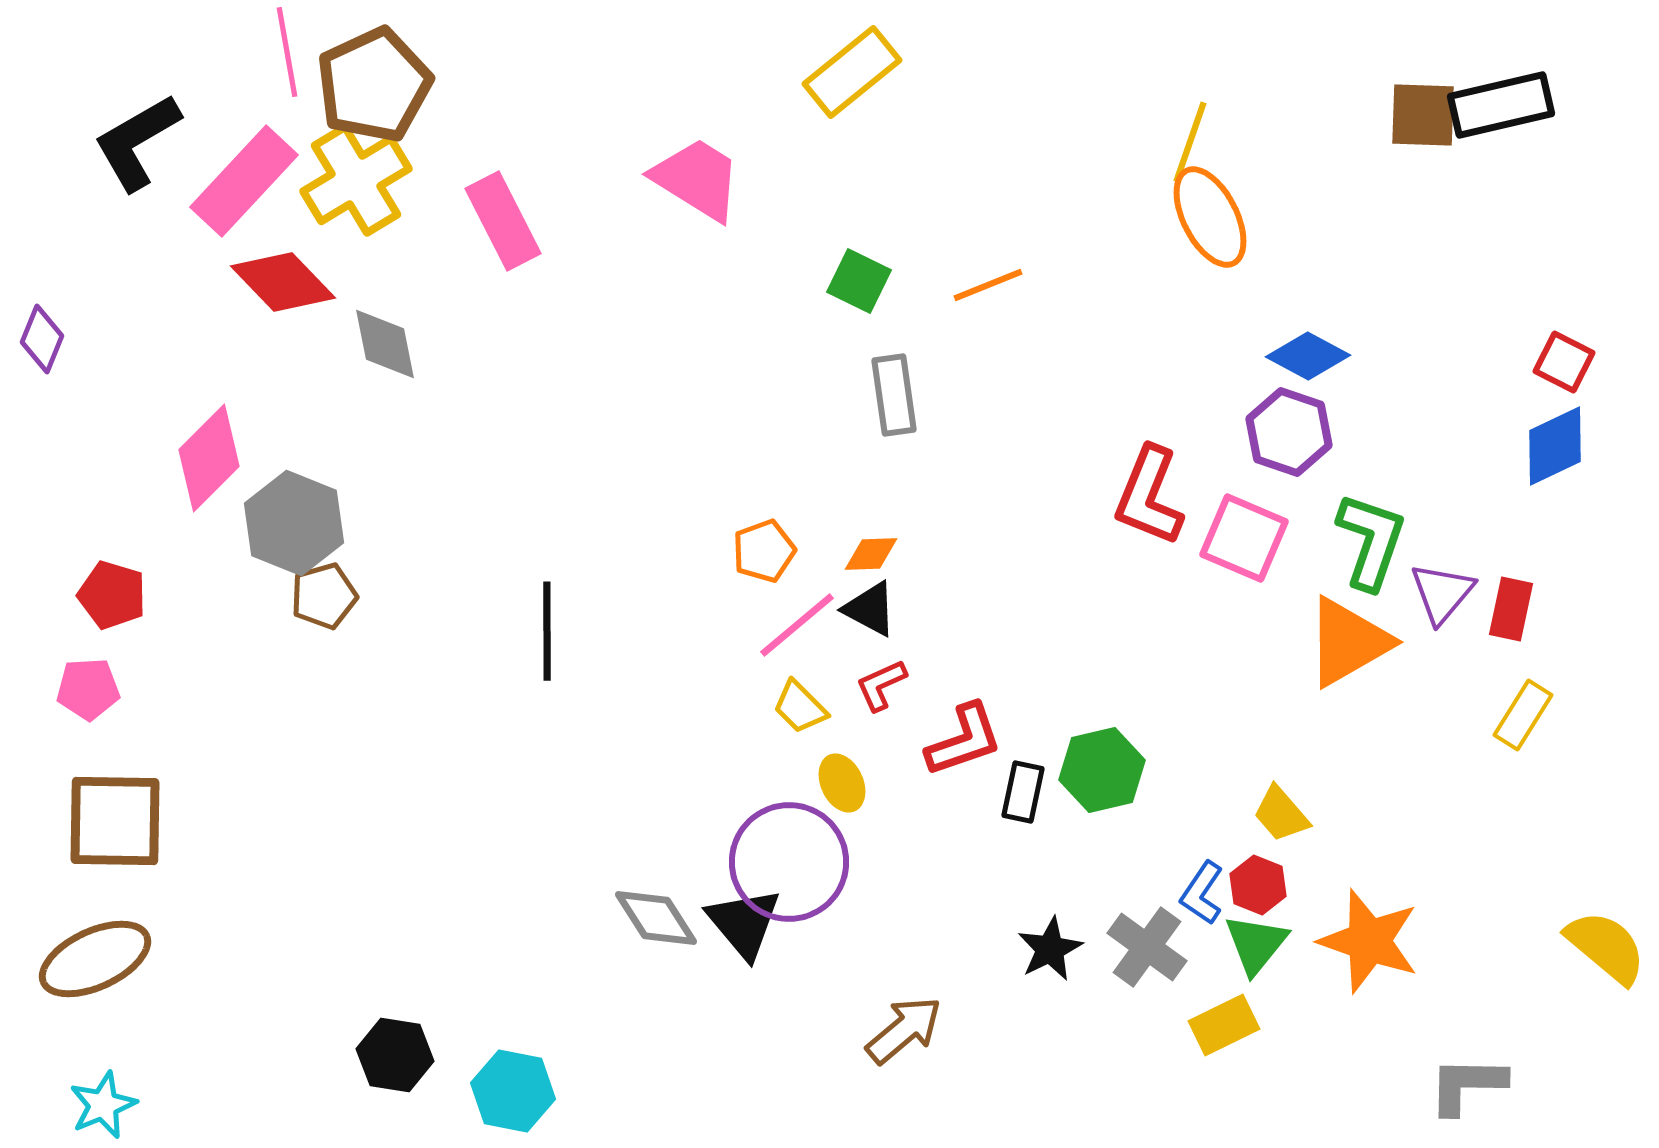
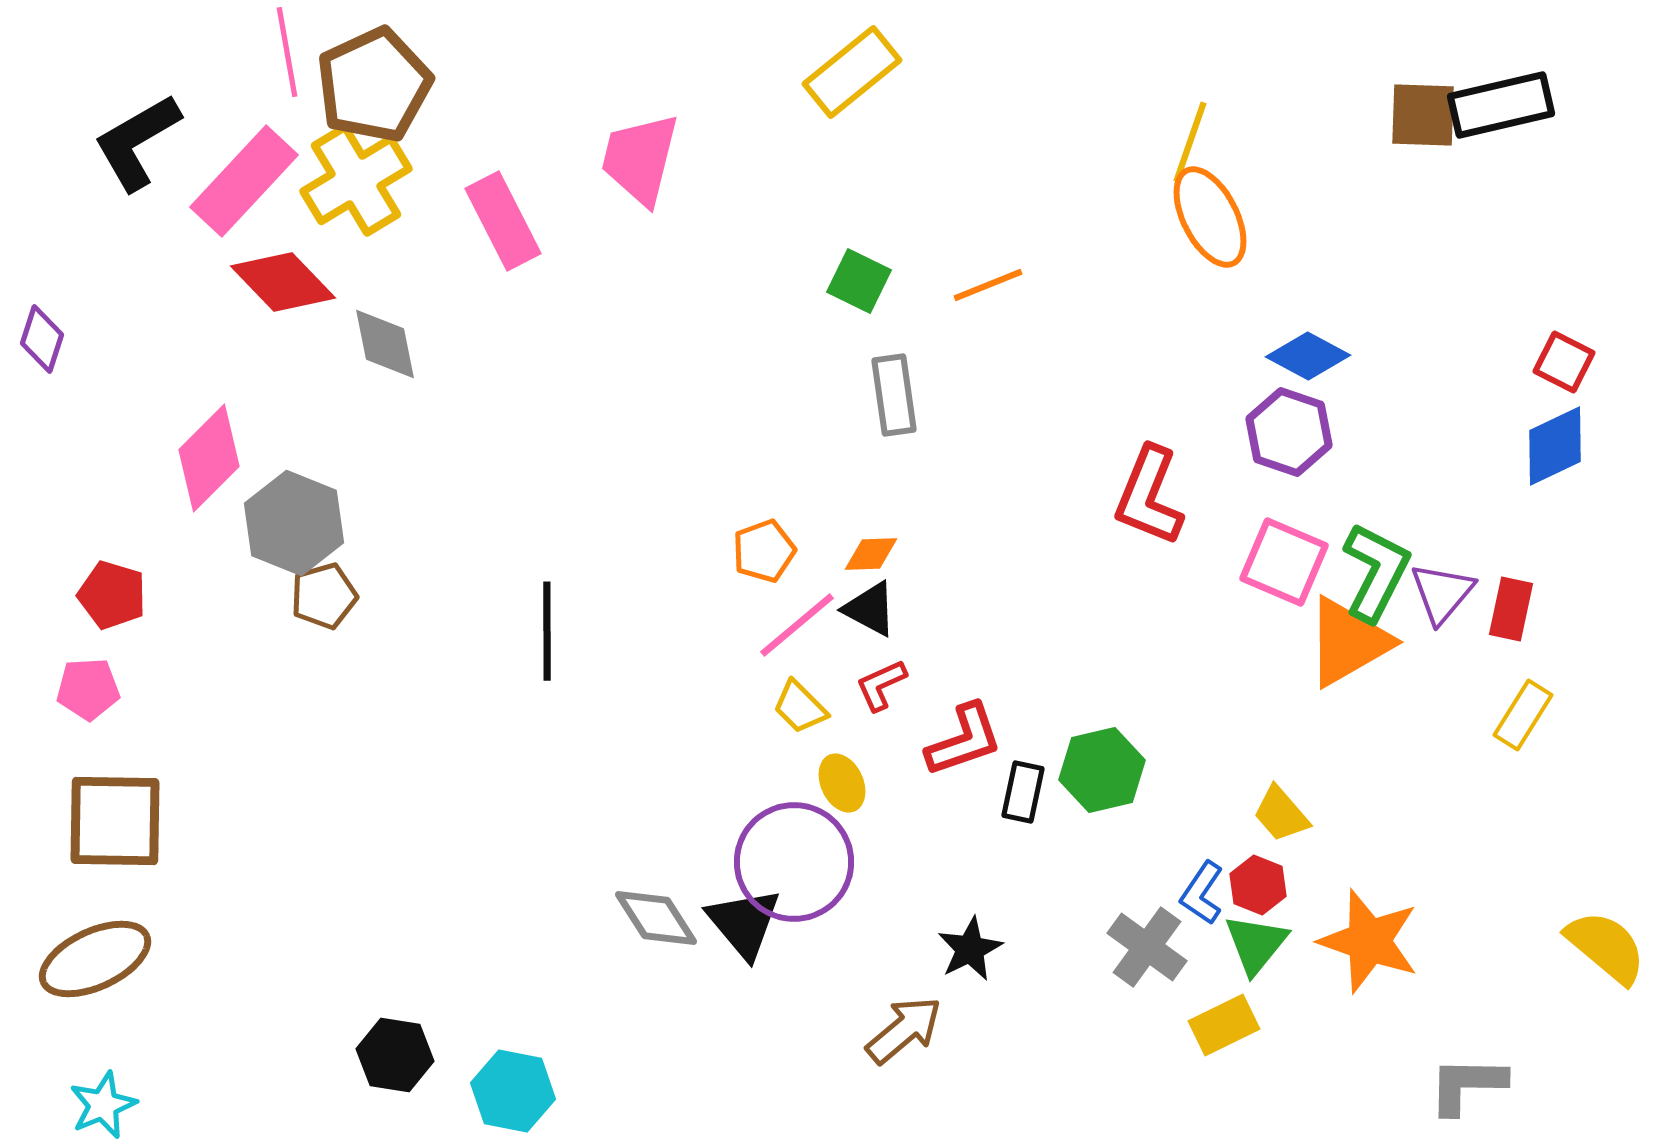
pink trapezoid at (697, 179): moved 57 px left, 20 px up; rotated 108 degrees counterclockwise
purple diamond at (42, 339): rotated 4 degrees counterclockwise
pink square at (1244, 538): moved 40 px right, 24 px down
green L-shape at (1371, 541): moved 5 px right, 31 px down; rotated 8 degrees clockwise
purple circle at (789, 862): moved 5 px right
black star at (1050, 949): moved 80 px left
